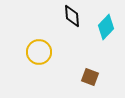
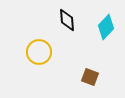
black diamond: moved 5 px left, 4 px down
